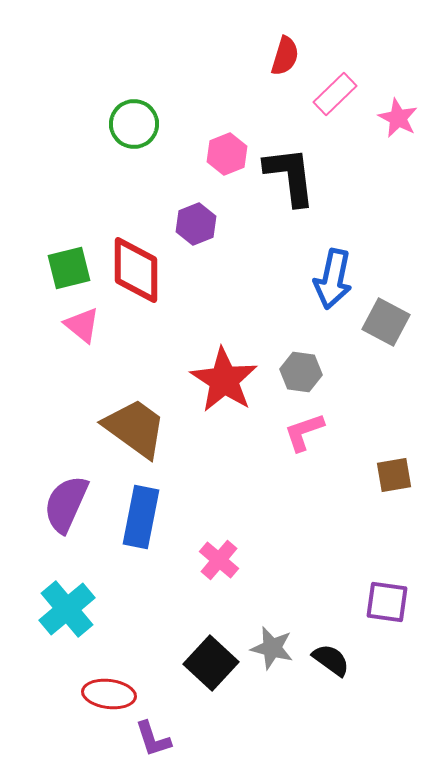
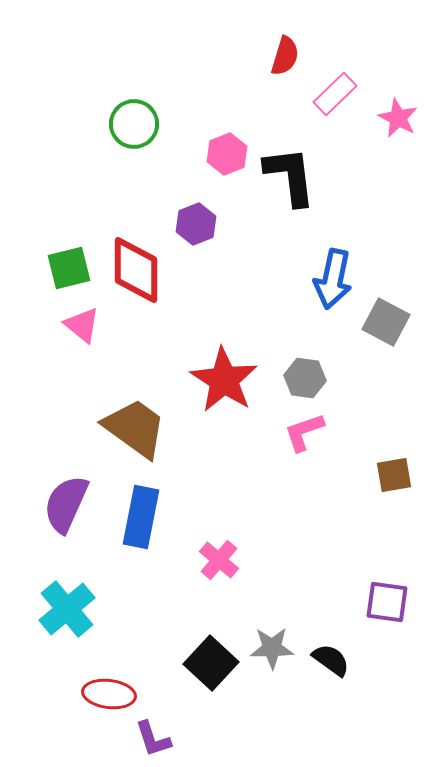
gray hexagon: moved 4 px right, 6 px down
gray star: rotated 15 degrees counterclockwise
